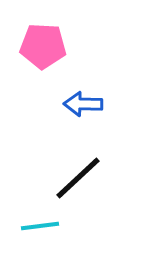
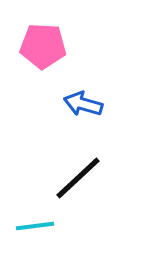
blue arrow: rotated 15 degrees clockwise
cyan line: moved 5 px left
